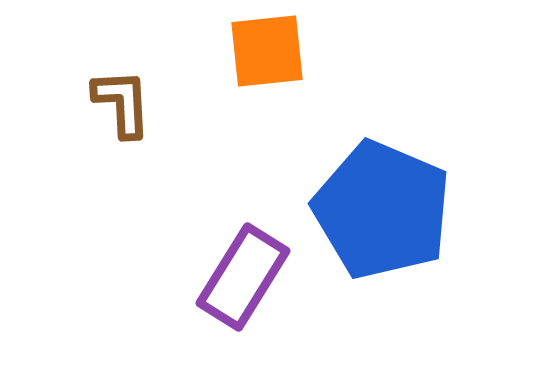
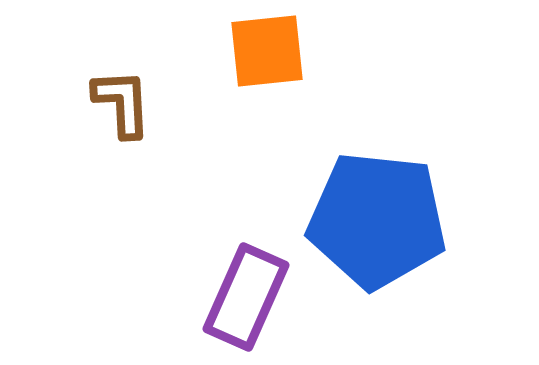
blue pentagon: moved 5 px left, 10 px down; rotated 17 degrees counterclockwise
purple rectangle: moved 3 px right, 20 px down; rotated 8 degrees counterclockwise
